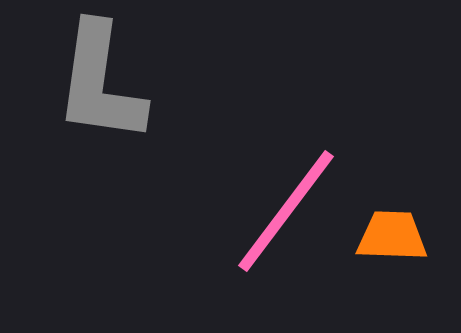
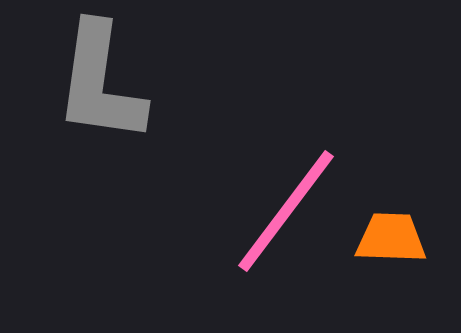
orange trapezoid: moved 1 px left, 2 px down
